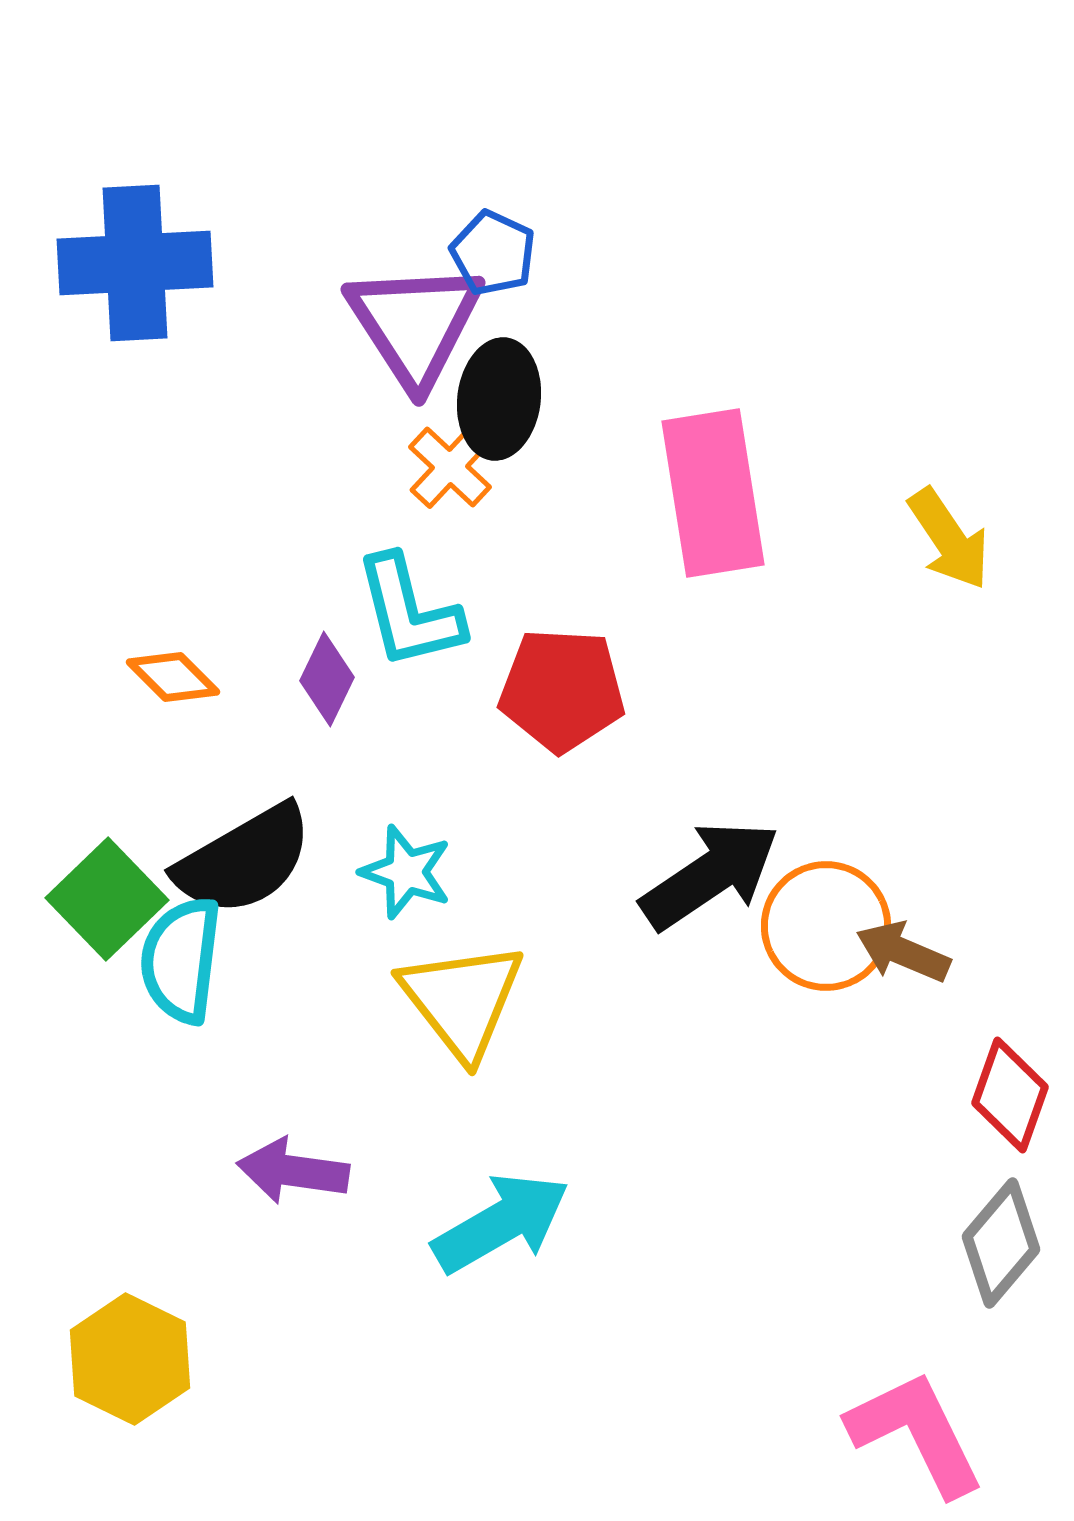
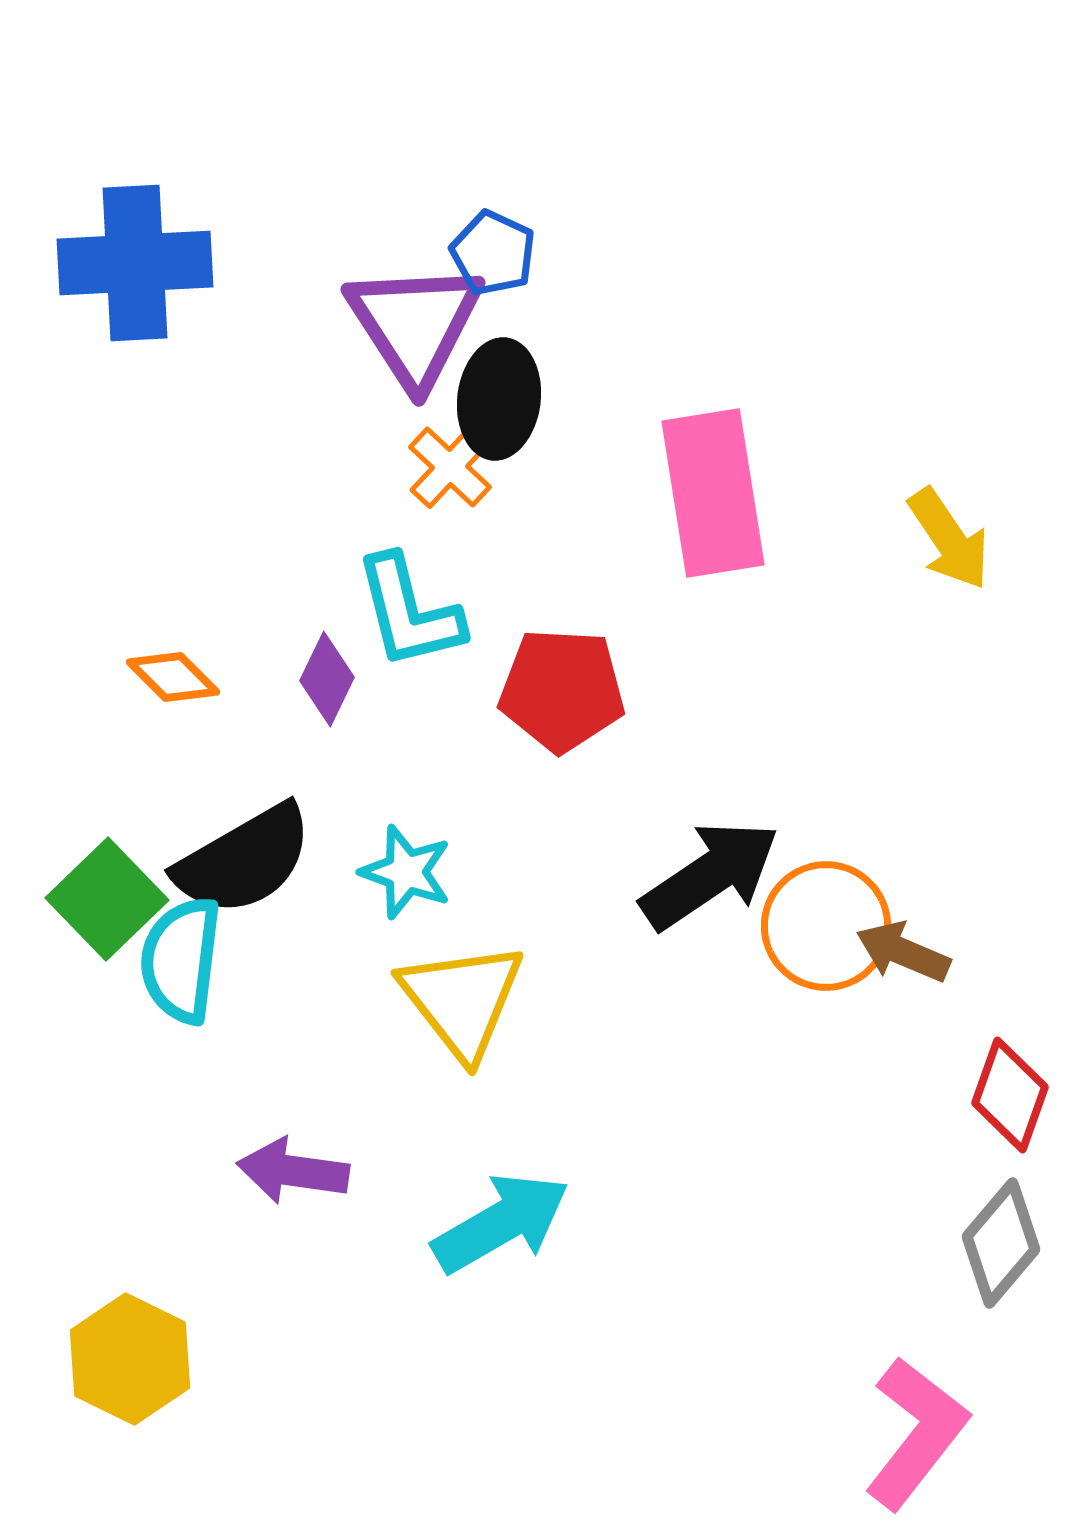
pink L-shape: rotated 64 degrees clockwise
